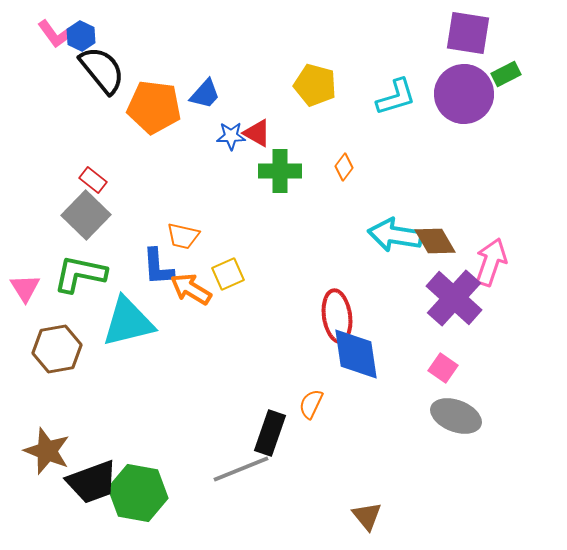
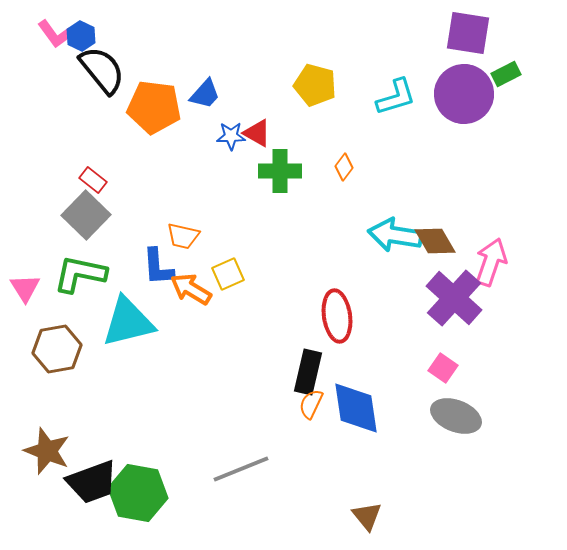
blue diamond: moved 54 px down
black rectangle: moved 38 px right, 61 px up; rotated 6 degrees counterclockwise
